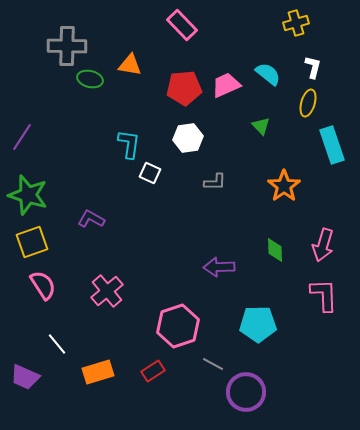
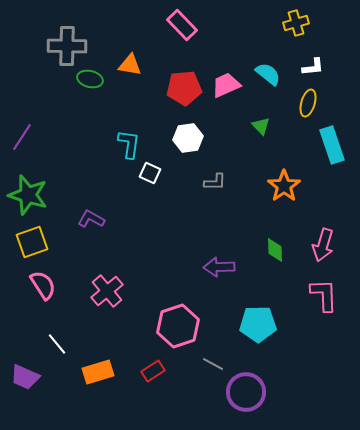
white L-shape: rotated 70 degrees clockwise
